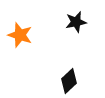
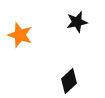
black star: moved 1 px right
